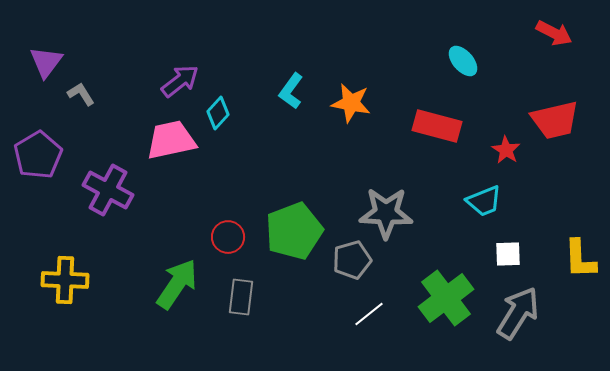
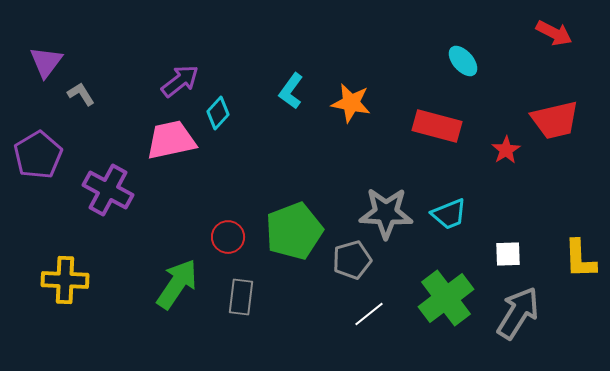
red star: rotated 8 degrees clockwise
cyan trapezoid: moved 35 px left, 13 px down
